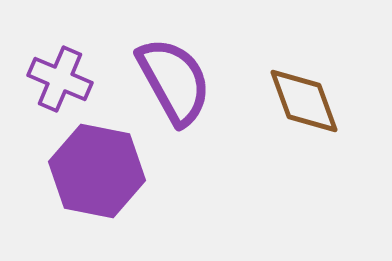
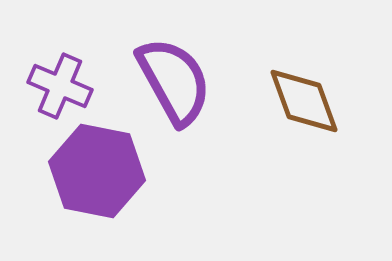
purple cross: moved 7 px down
